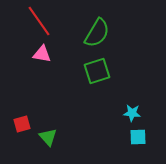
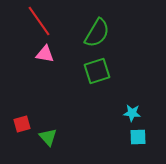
pink triangle: moved 3 px right
